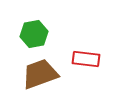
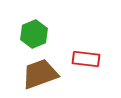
green hexagon: rotated 12 degrees counterclockwise
